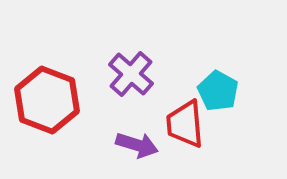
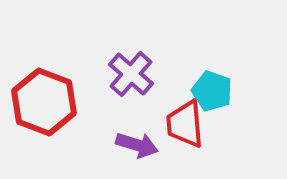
cyan pentagon: moved 6 px left; rotated 9 degrees counterclockwise
red hexagon: moved 3 px left, 2 px down
